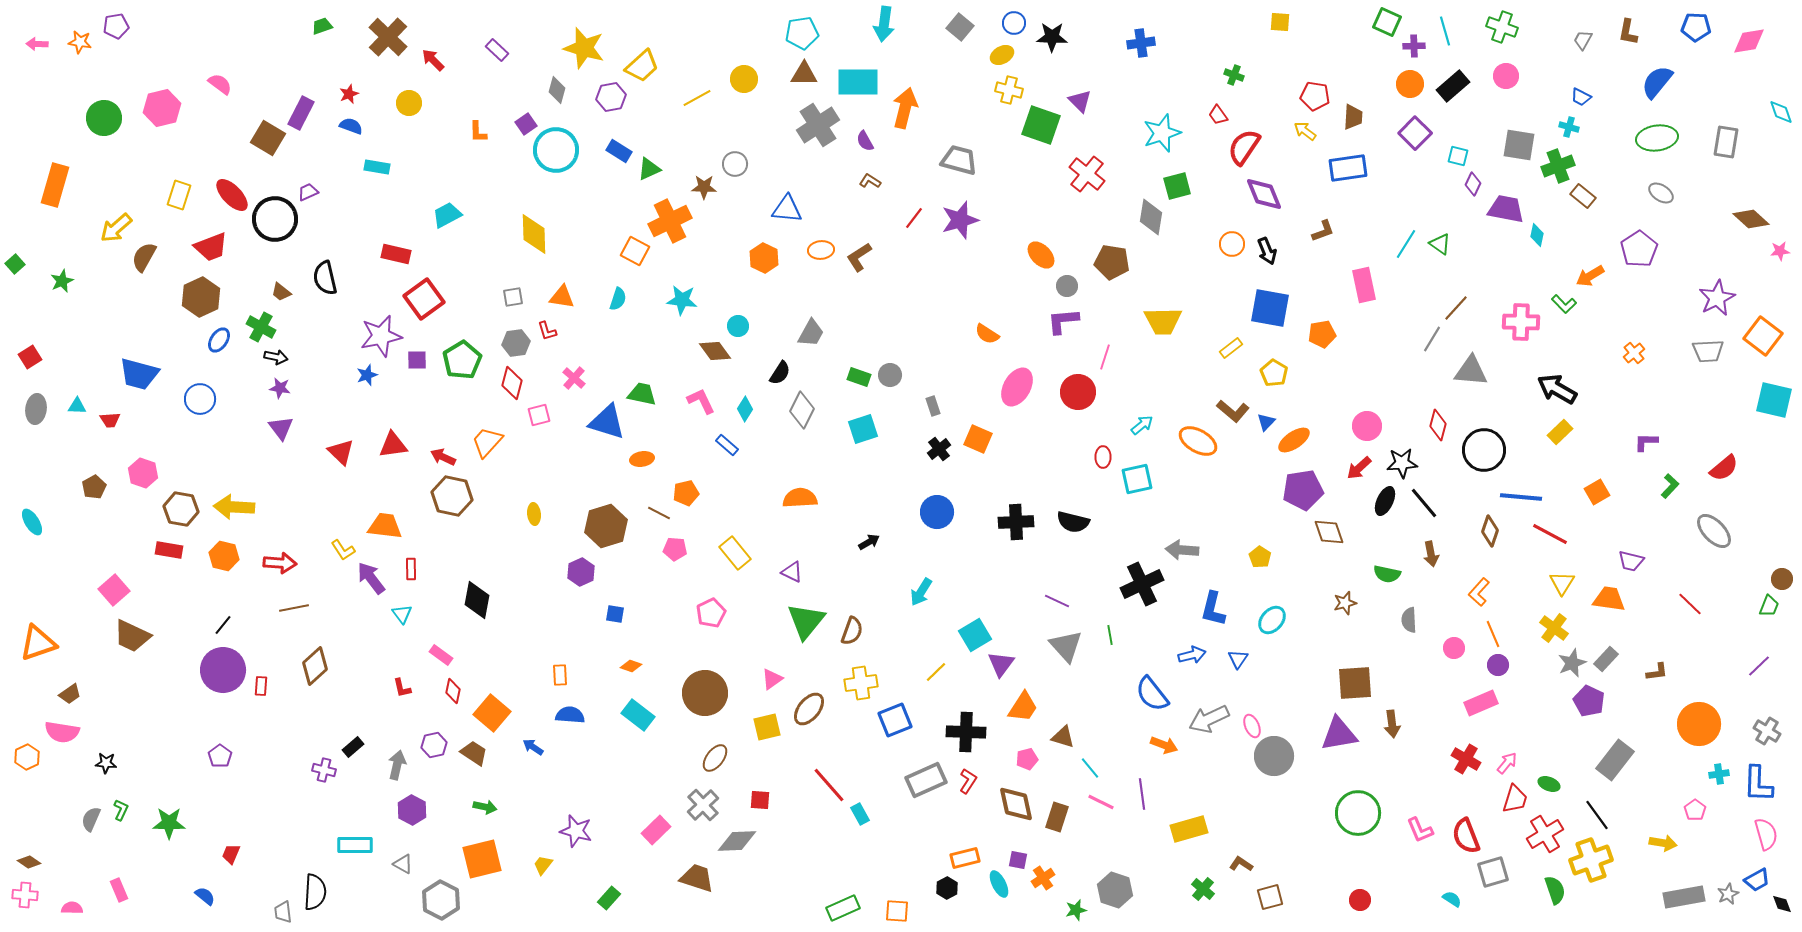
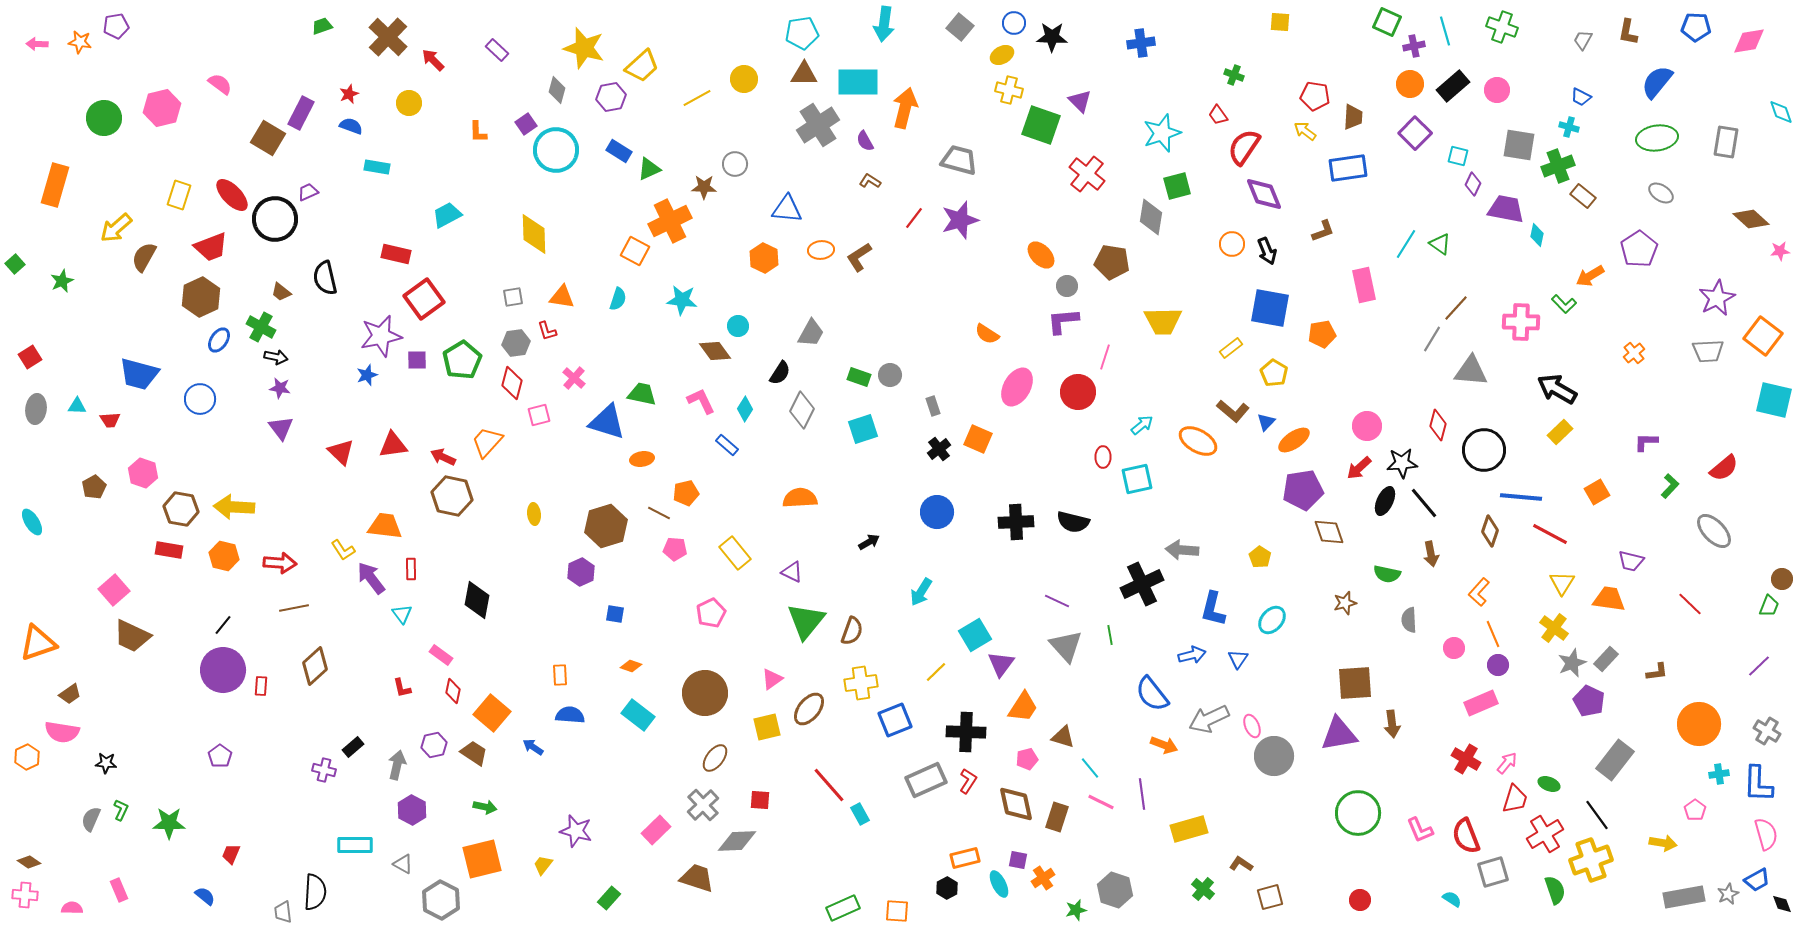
purple cross at (1414, 46): rotated 10 degrees counterclockwise
pink circle at (1506, 76): moved 9 px left, 14 px down
